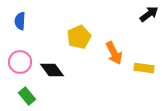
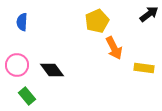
blue semicircle: moved 2 px right, 1 px down
yellow pentagon: moved 18 px right, 16 px up
orange arrow: moved 5 px up
pink circle: moved 3 px left, 3 px down
